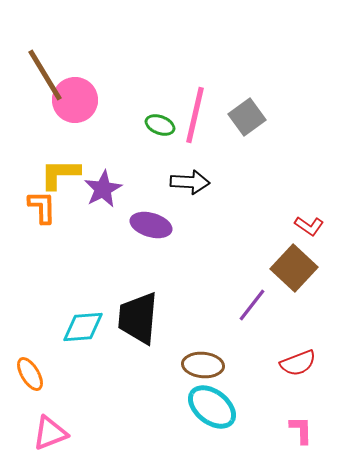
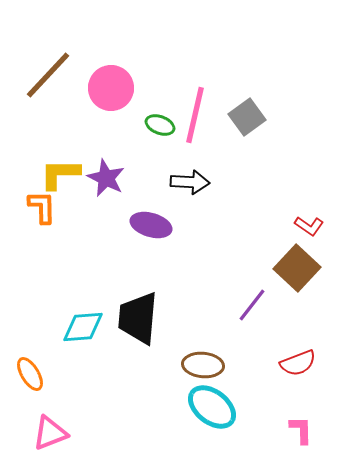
brown line: moved 3 px right; rotated 74 degrees clockwise
pink circle: moved 36 px right, 12 px up
purple star: moved 3 px right, 11 px up; rotated 18 degrees counterclockwise
brown square: moved 3 px right
